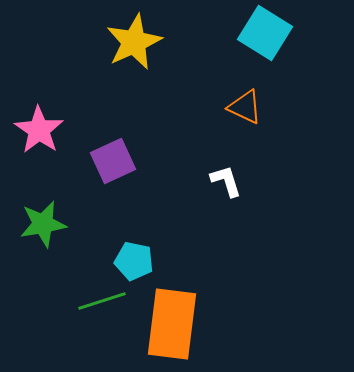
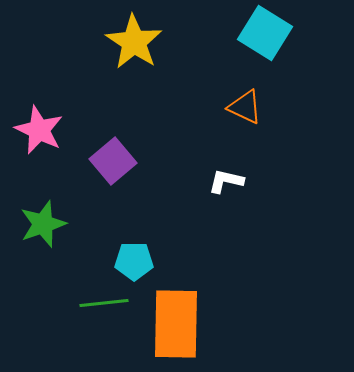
yellow star: rotated 14 degrees counterclockwise
pink star: rotated 9 degrees counterclockwise
purple square: rotated 15 degrees counterclockwise
white L-shape: rotated 60 degrees counterclockwise
green star: rotated 9 degrees counterclockwise
cyan pentagon: rotated 12 degrees counterclockwise
green line: moved 2 px right, 2 px down; rotated 12 degrees clockwise
orange rectangle: moved 4 px right; rotated 6 degrees counterclockwise
